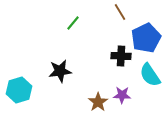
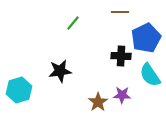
brown line: rotated 60 degrees counterclockwise
